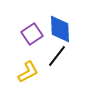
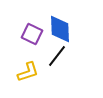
purple square: rotated 30 degrees counterclockwise
yellow L-shape: rotated 10 degrees clockwise
